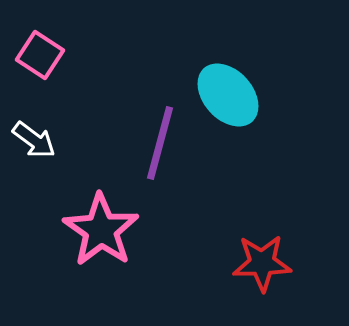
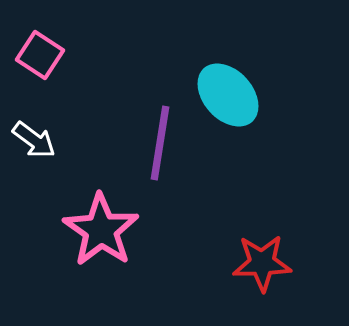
purple line: rotated 6 degrees counterclockwise
